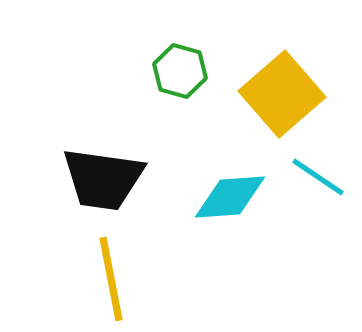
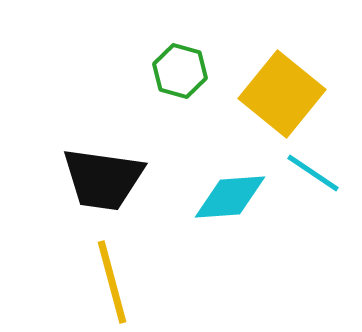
yellow square: rotated 10 degrees counterclockwise
cyan line: moved 5 px left, 4 px up
yellow line: moved 1 px right, 3 px down; rotated 4 degrees counterclockwise
